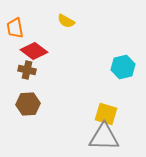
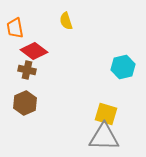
yellow semicircle: rotated 42 degrees clockwise
brown hexagon: moved 3 px left, 1 px up; rotated 20 degrees counterclockwise
